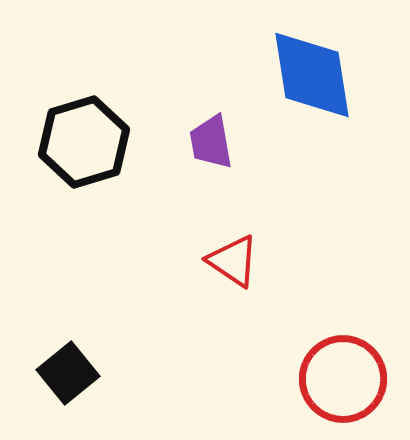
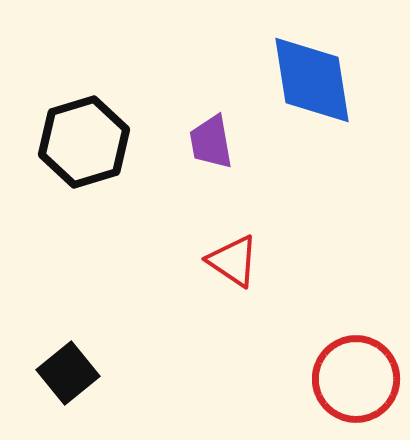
blue diamond: moved 5 px down
red circle: moved 13 px right
